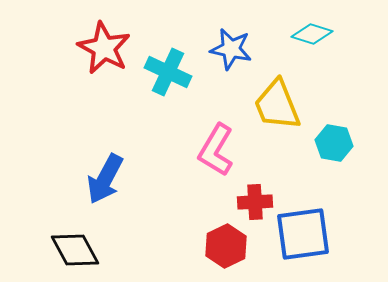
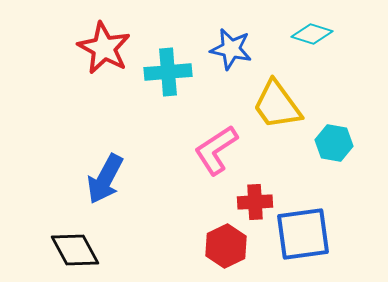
cyan cross: rotated 30 degrees counterclockwise
yellow trapezoid: rotated 14 degrees counterclockwise
pink L-shape: rotated 26 degrees clockwise
